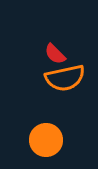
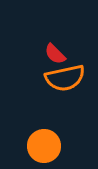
orange circle: moved 2 px left, 6 px down
